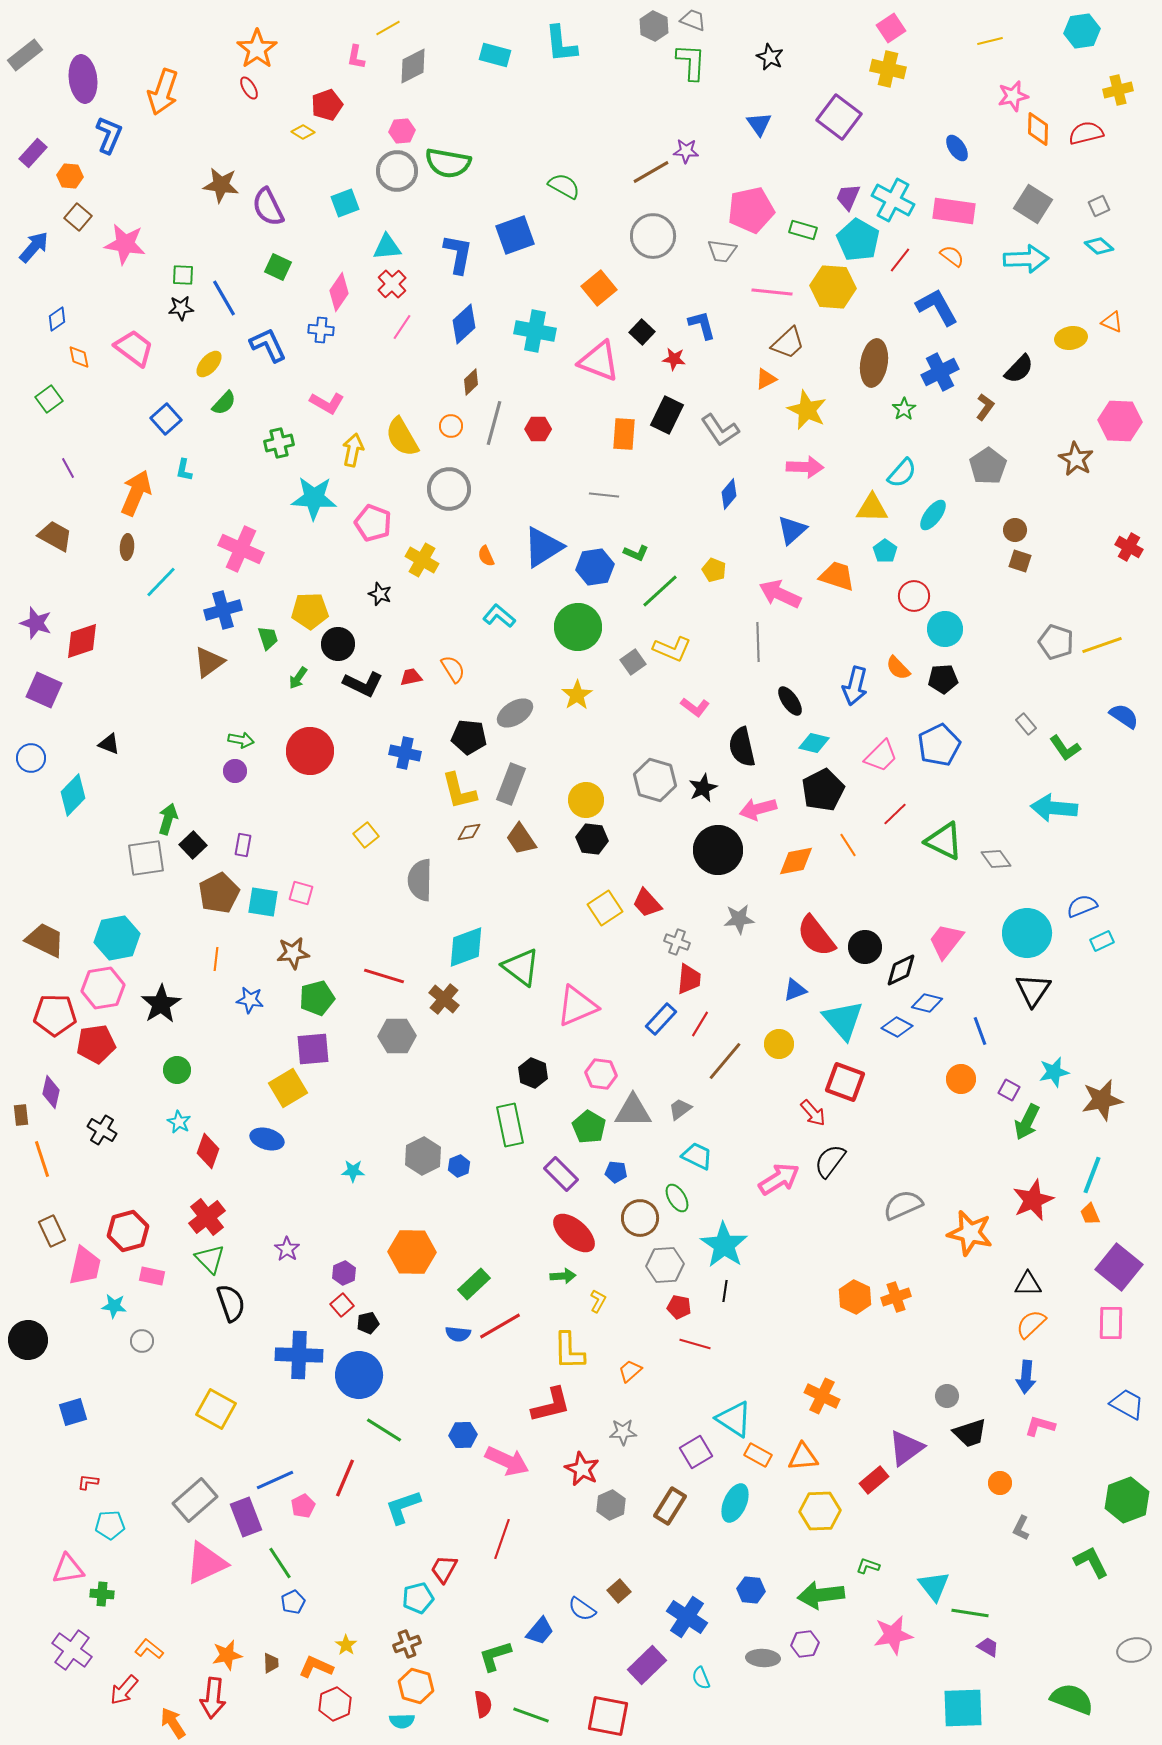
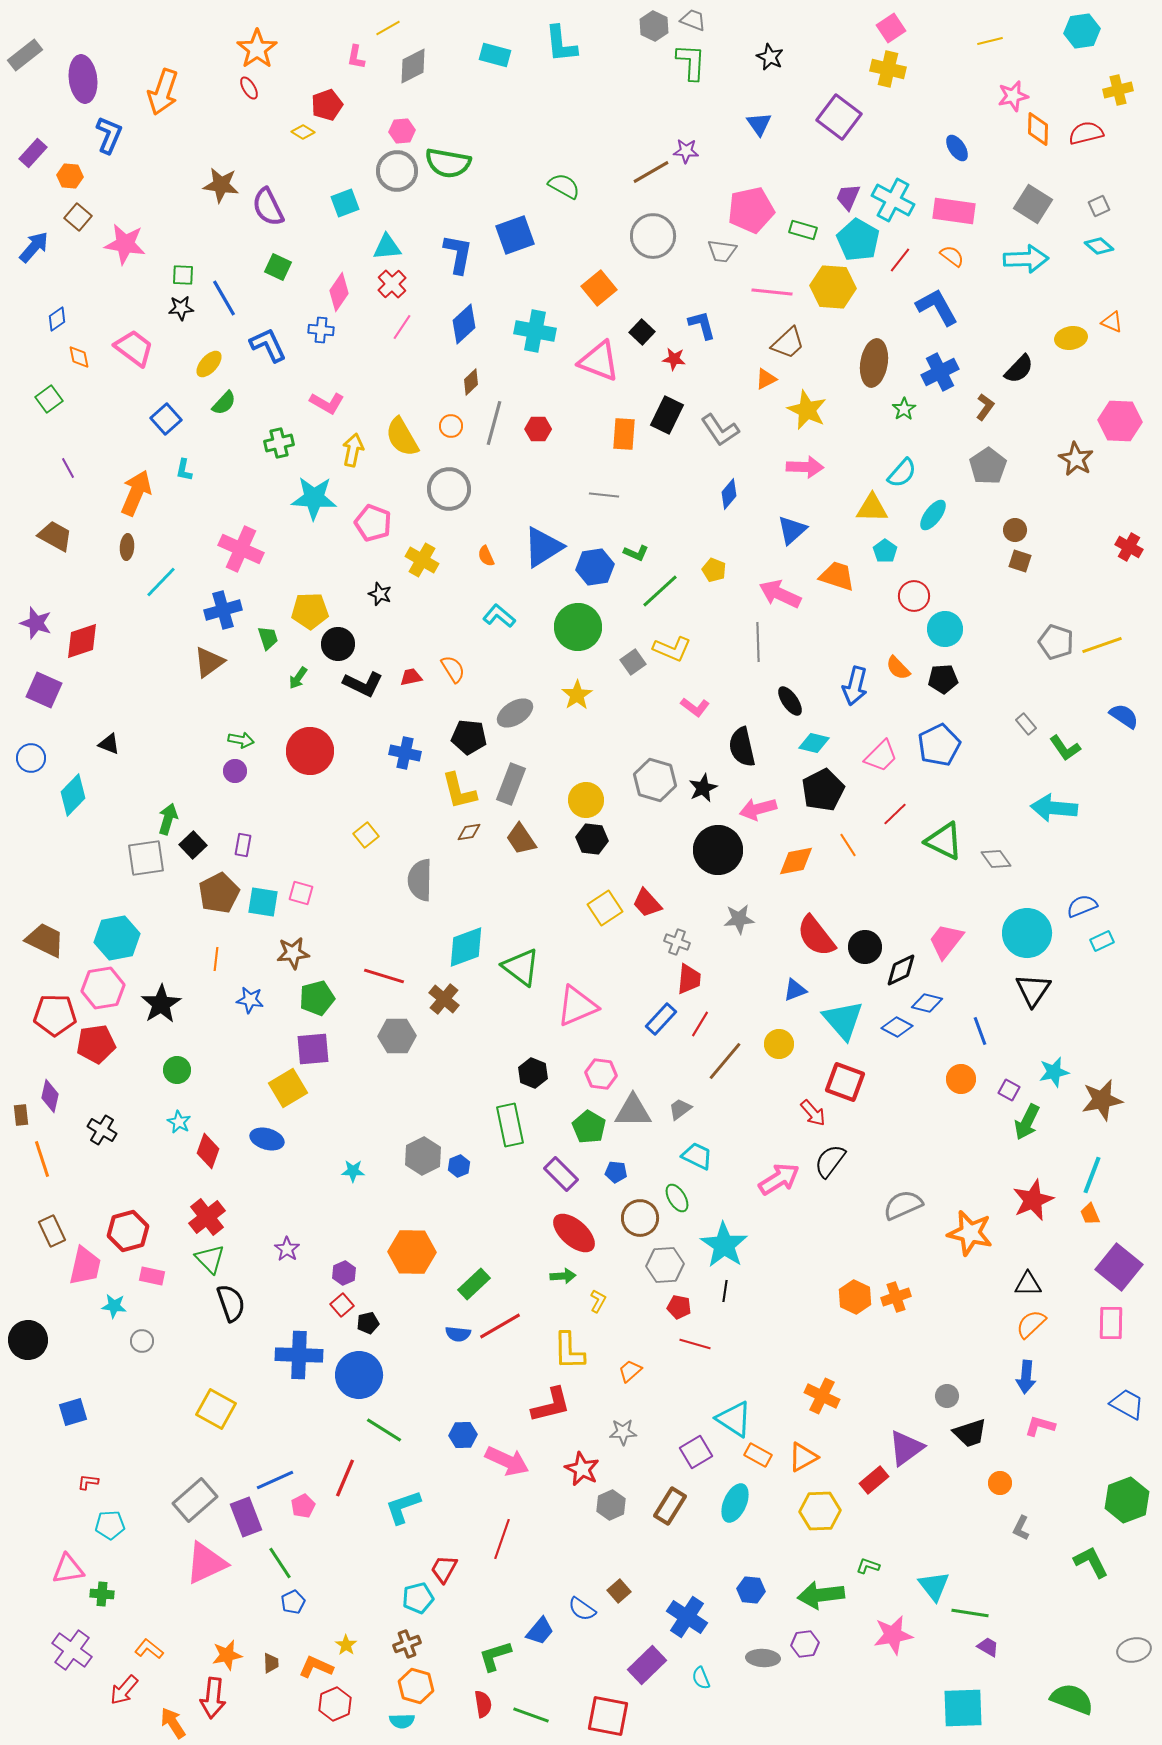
purple diamond at (51, 1092): moved 1 px left, 4 px down
orange triangle at (803, 1457): rotated 24 degrees counterclockwise
